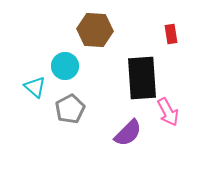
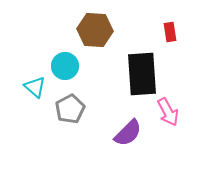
red rectangle: moved 1 px left, 2 px up
black rectangle: moved 4 px up
